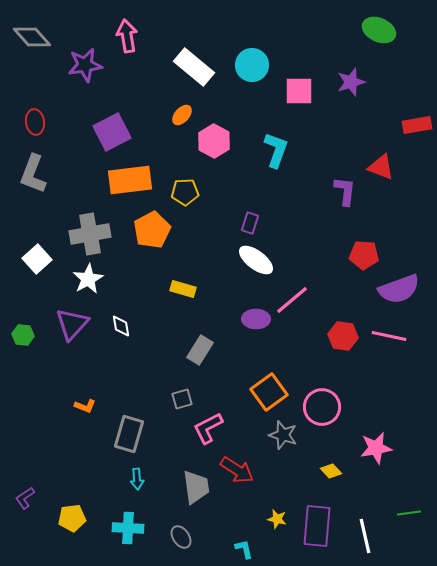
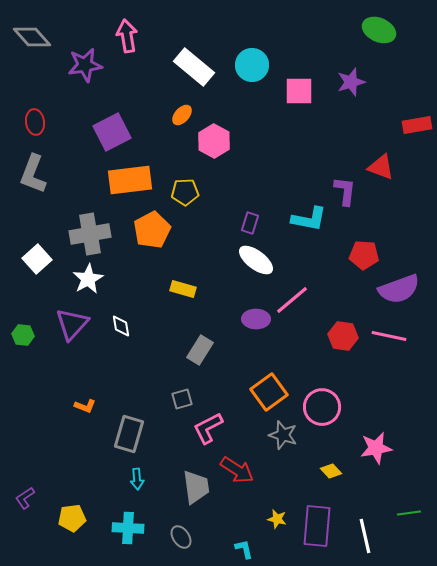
cyan L-shape at (276, 150): moved 33 px right, 69 px down; rotated 81 degrees clockwise
